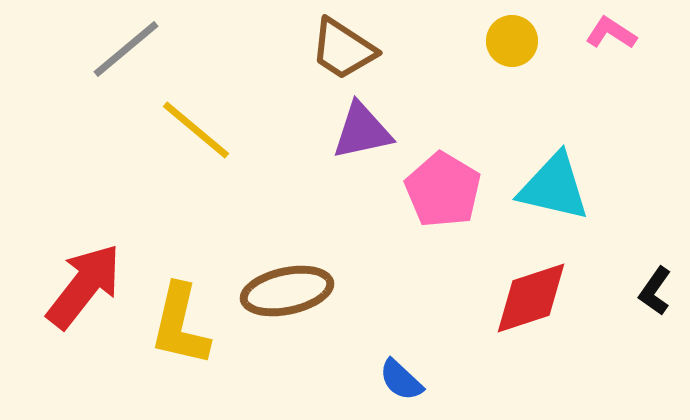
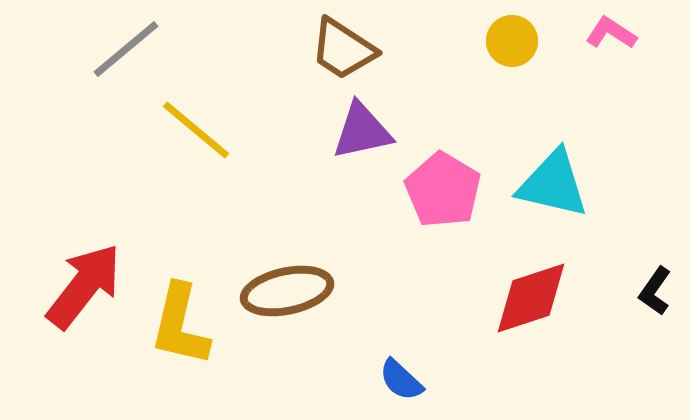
cyan triangle: moved 1 px left, 3 px up
